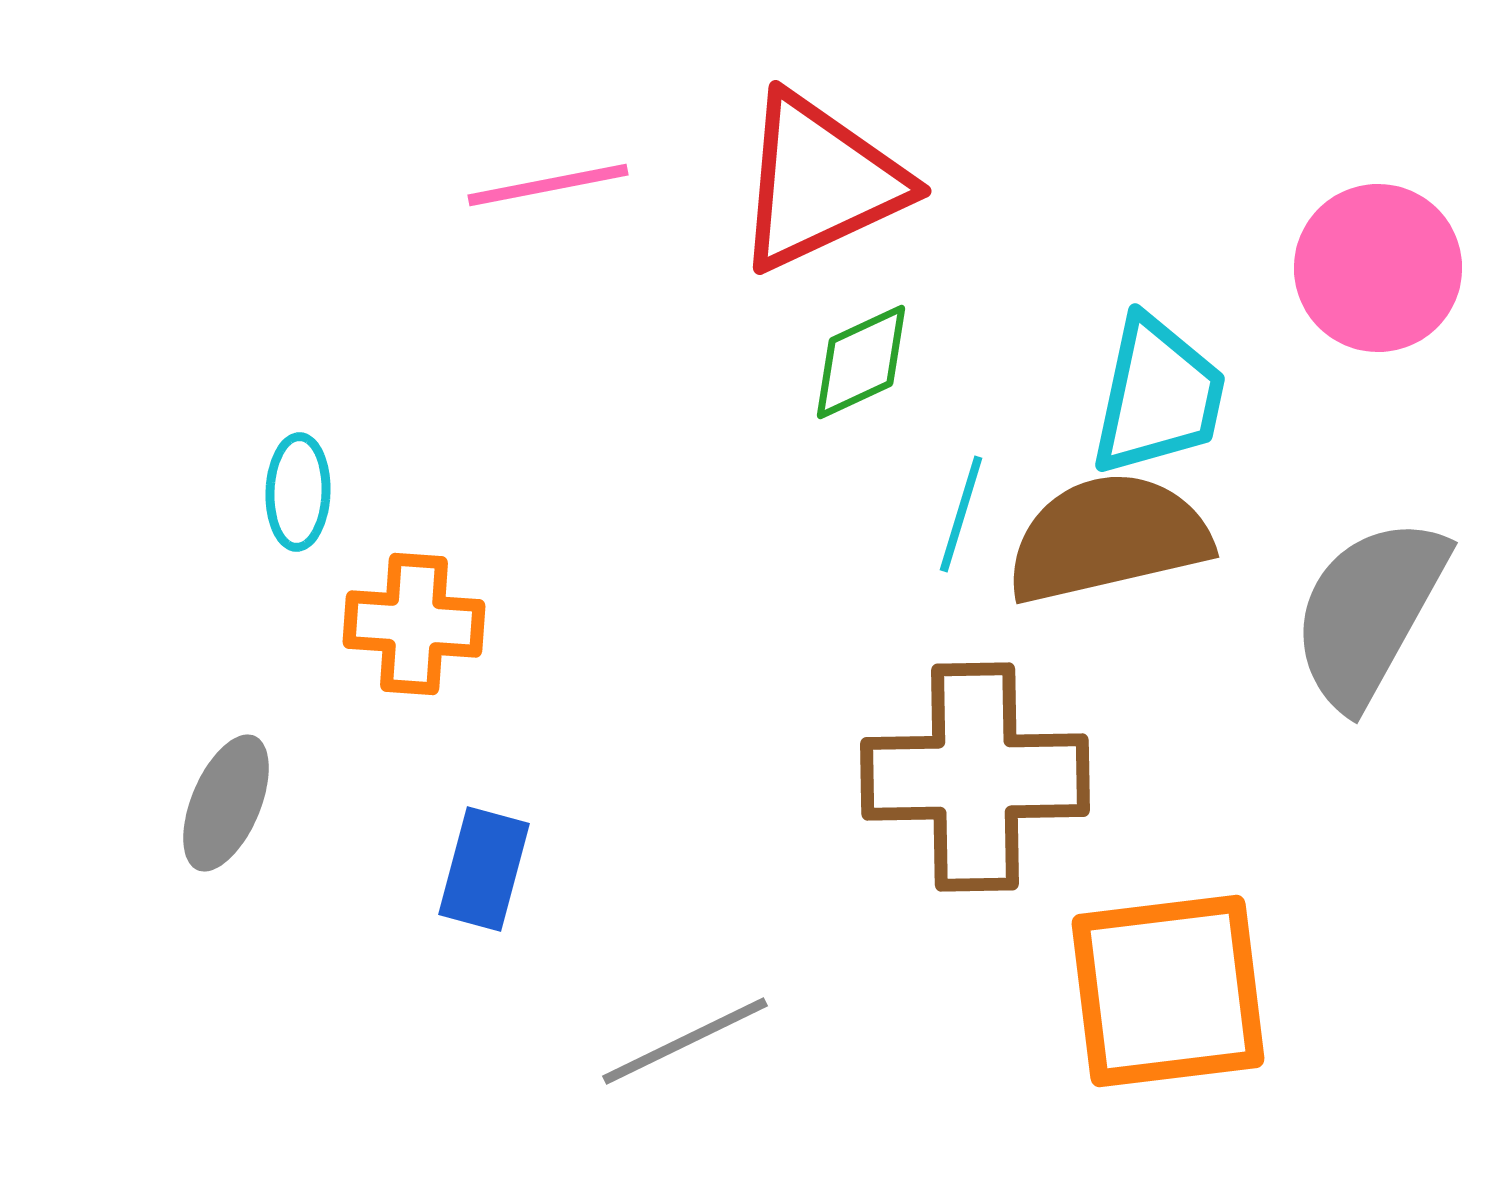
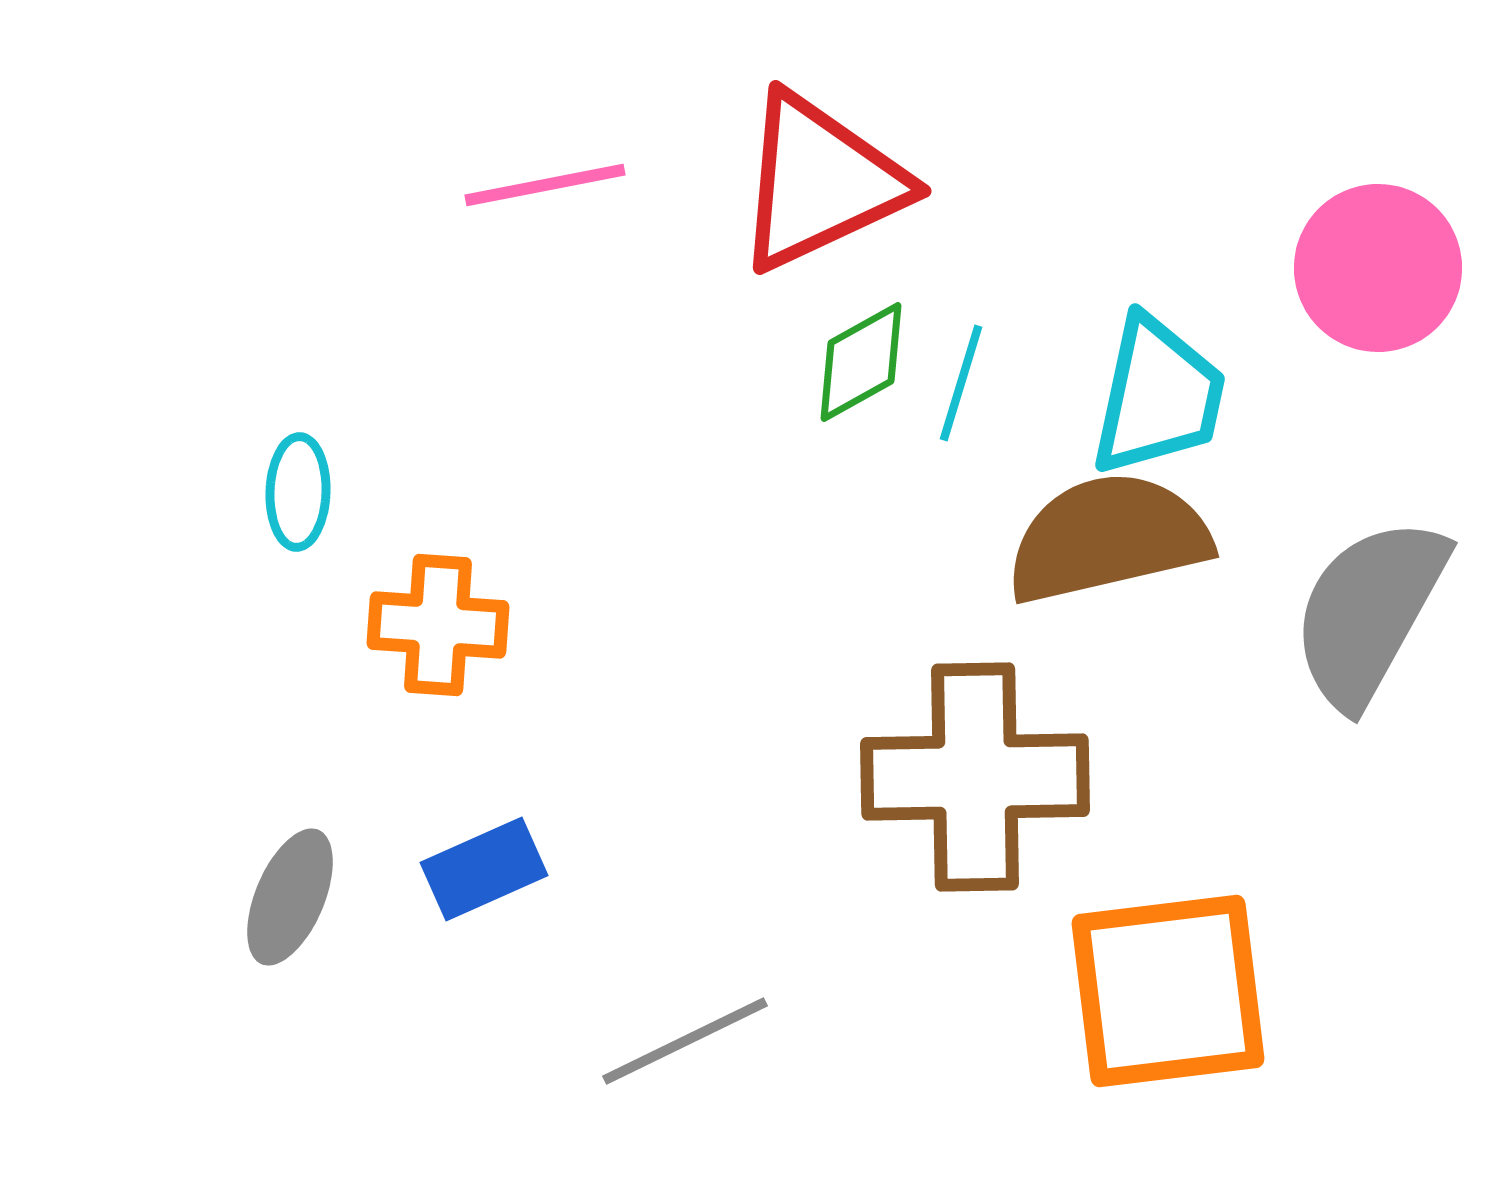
pink line: moved 3 px left
green diamond: rotated 4 degrees counterclockwise
cyan line: moved 131 px up
orange cross: moved 24 px right, 1 px down
gray ellipse: moved 64 px right, 94 px down
blue rectangle: rotated 51 degrees clockwise
